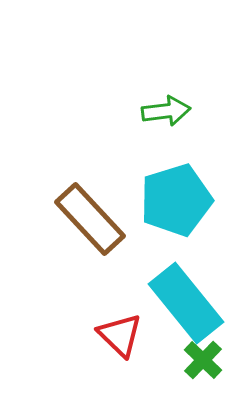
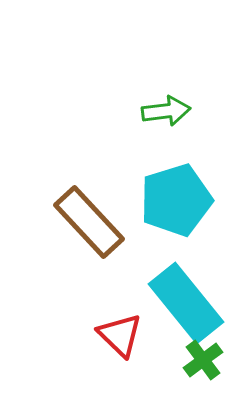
brown rectangle: moved 1 px left, 3 px down
green cross: rotated 9 degrees clockwise
